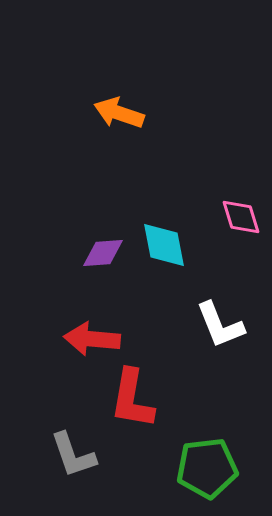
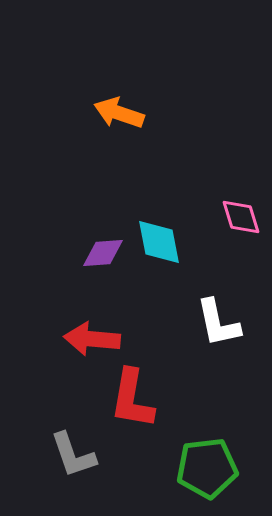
cyan diamond: moved 5 px left, 3 px up
white L-shape: moved 2 px left, 2 px up; rotated 10 degrees clockwise
